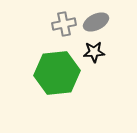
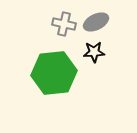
gray cross: rotated 25 degrees clockwise
green hexagon: moved 3 px left
